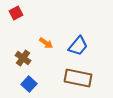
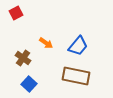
brown rectangle: moved 2 px left, 2 px up
